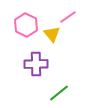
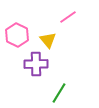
pink hexagon: moved 9 px left, 10 px down
yellow triangle: moved 4 px left, 6 px down
green line: rotated 20 degrees counterclockwise
